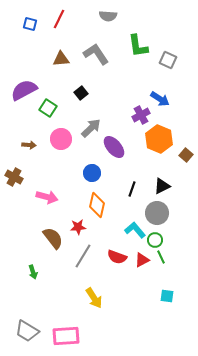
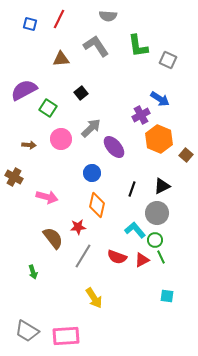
gray L-shape: moved 8 px up
